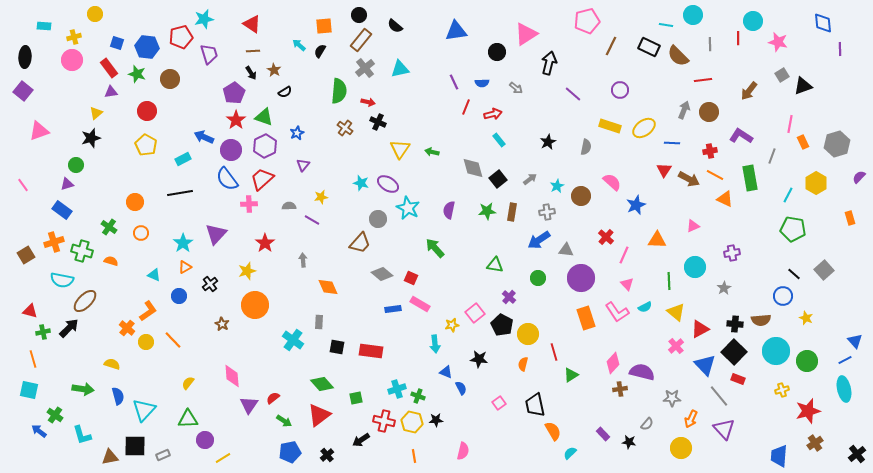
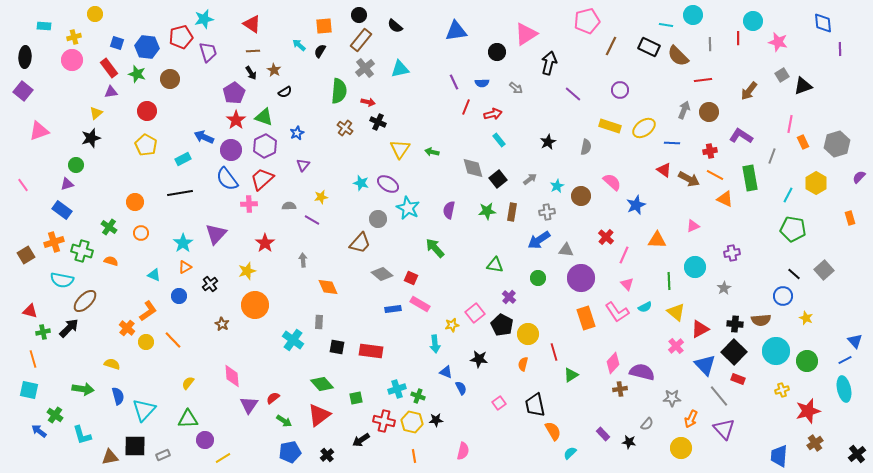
purple trapezoid at (209, 54): moved 1 px left, 2 px up
red triangle at (664, 170): rotated 28 degrees counterclockwise
